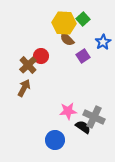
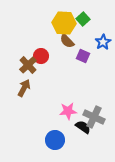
brown semicircle: moved 2 px down
purple square: rotated 32 degrees counterclockwise
